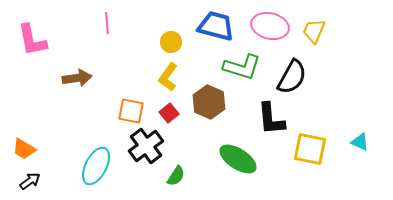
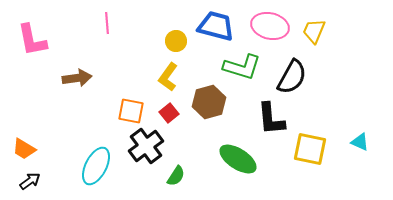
yellow circle: moved 5 px right, 1 px up
brown hexagon: rotated 20 degrees clockwise
